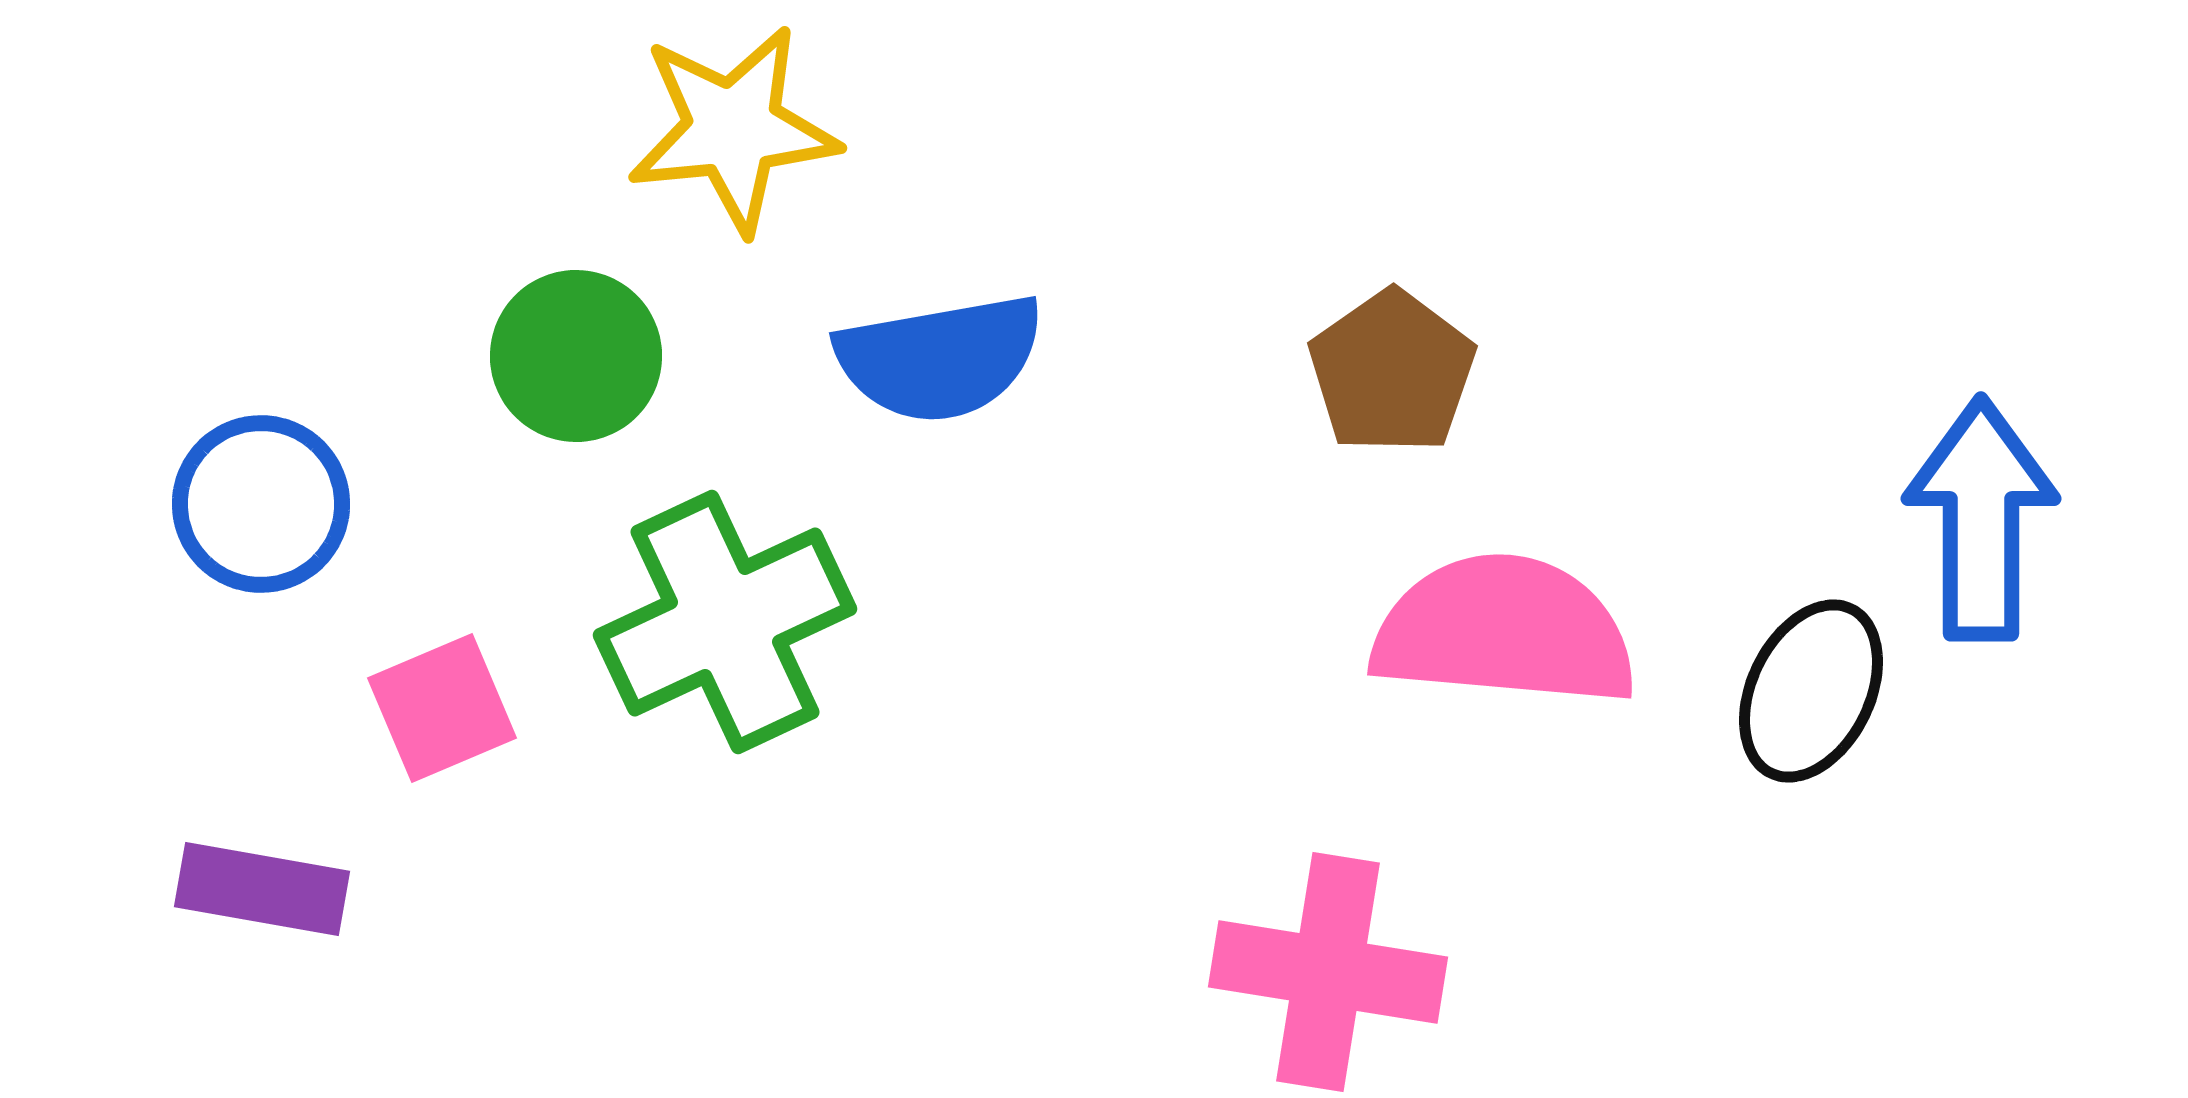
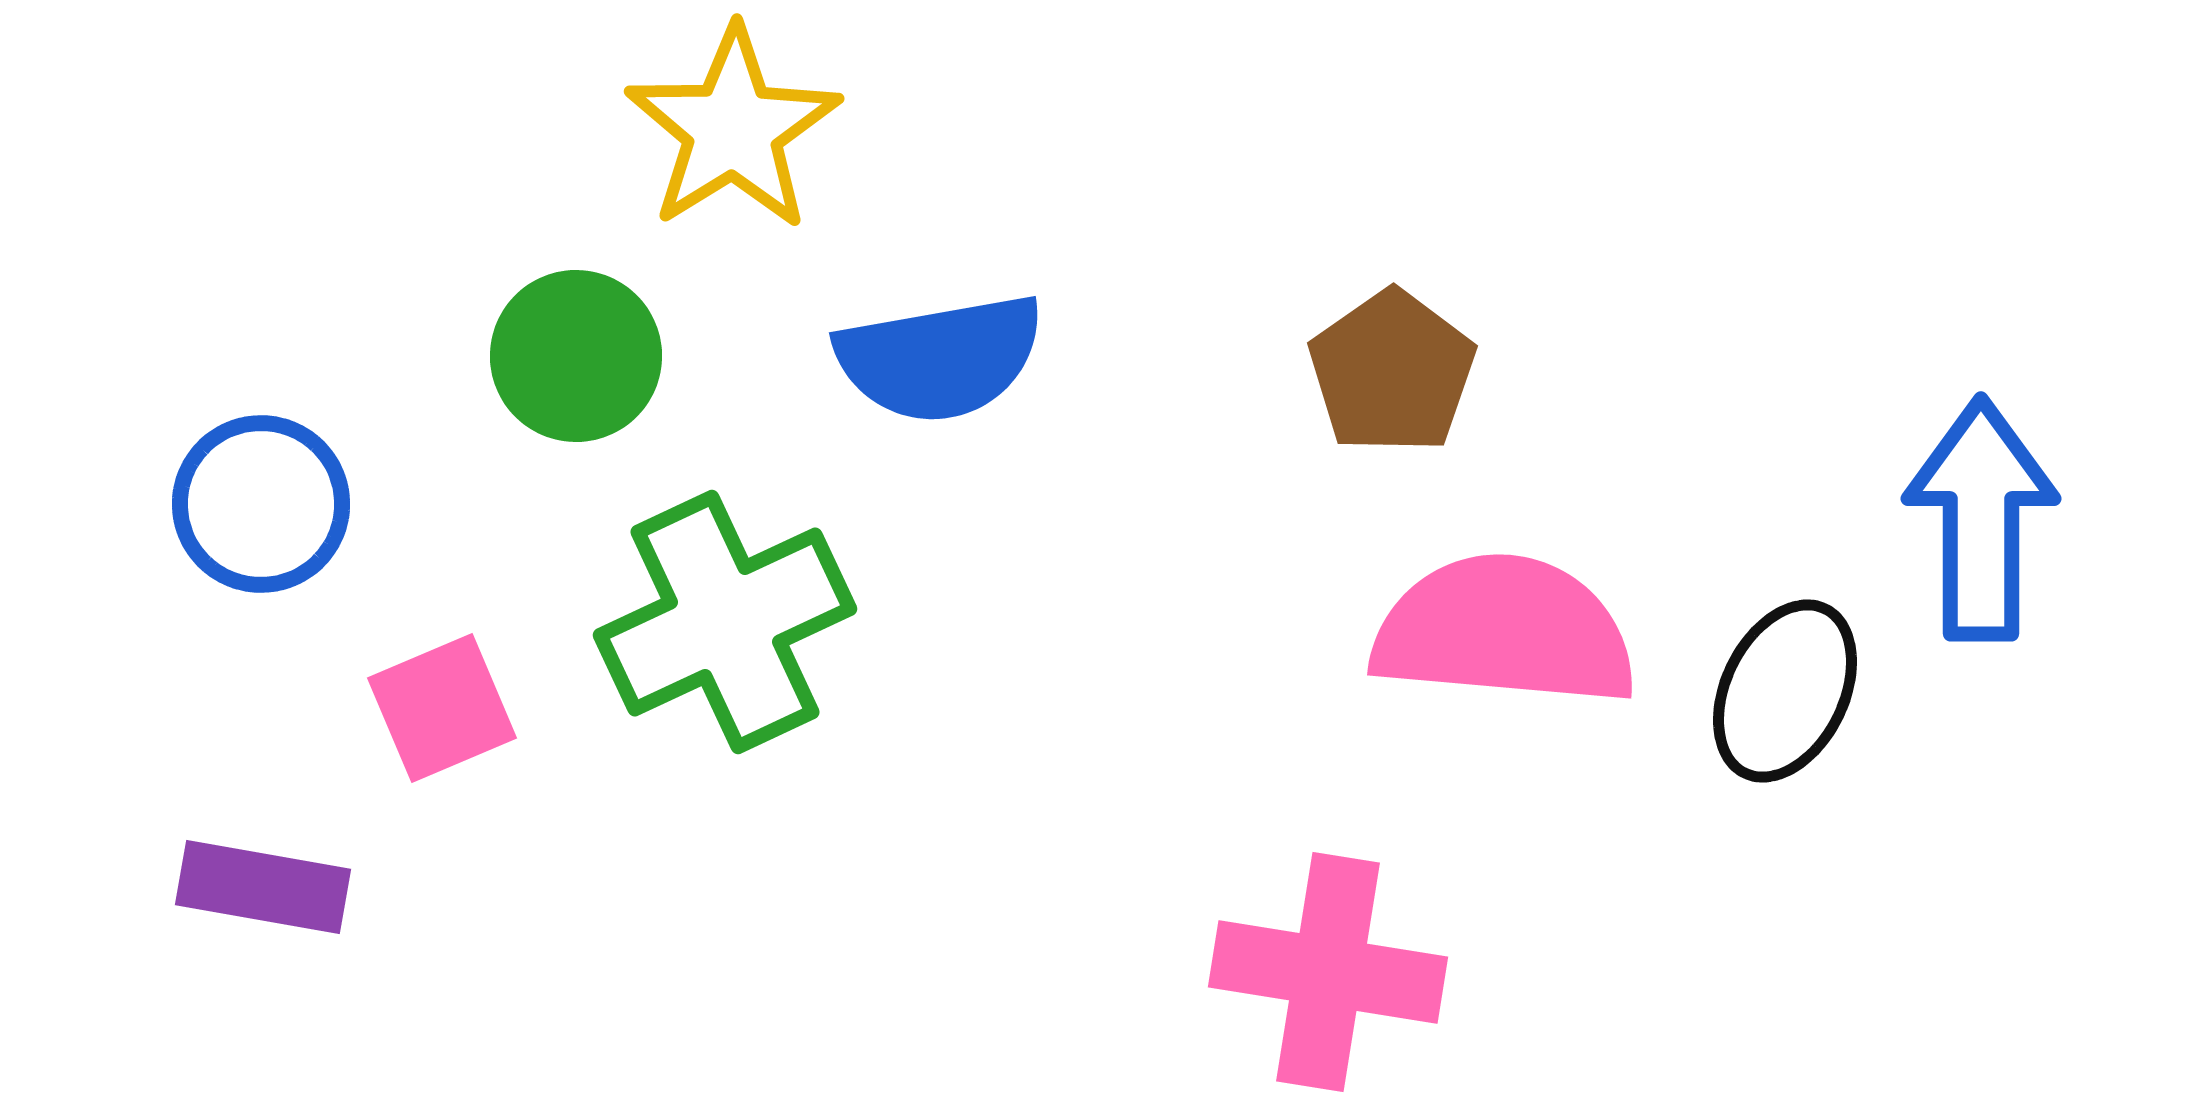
yellow star: rotated 26 degrees counterclockwise
black ellipse: moved 26 px left
purple rectangle: moved 1 px right, 2 px up
